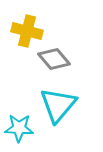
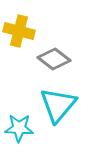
yellow cross: moved 8 px left
gray diamond: rotated 12 degrees counterclockwise
